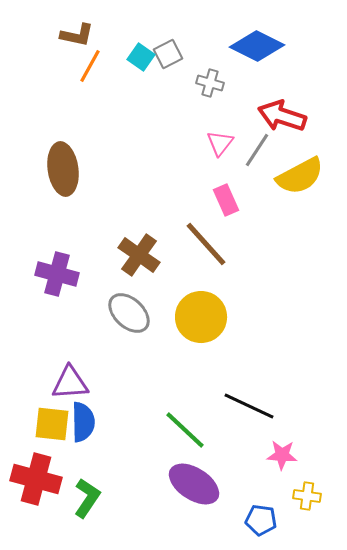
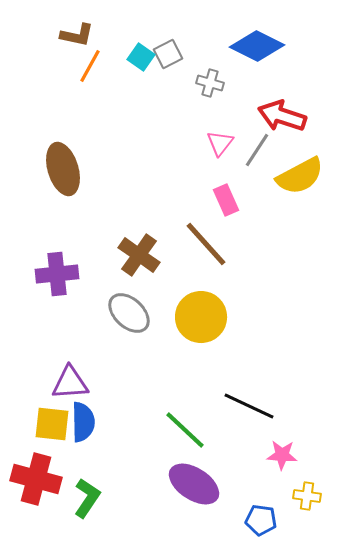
brown ellipse: rotated 9 degrees counterclockwise
purple cross: rotated 21 degrees counterclockwise
